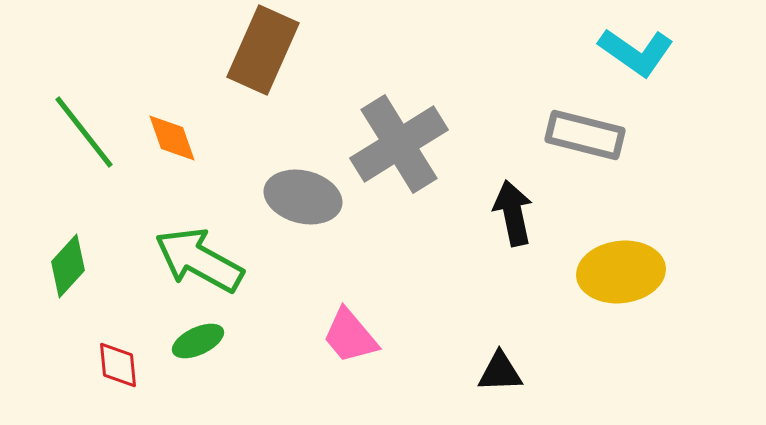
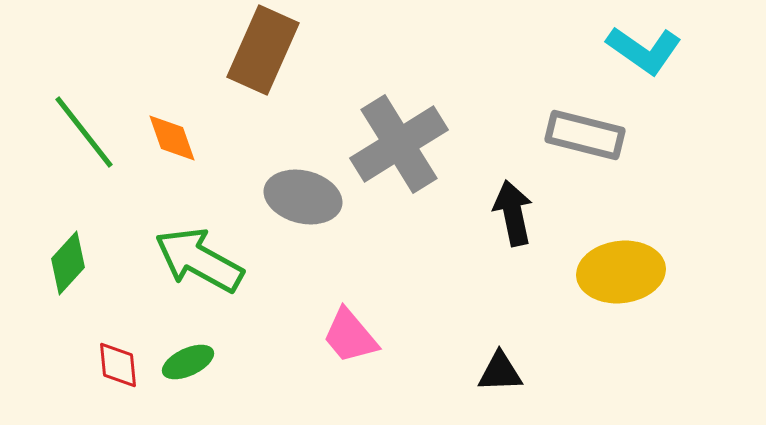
cyan L-shape: moved 8 px right, 2 px up
green diamond: moved 3 px up
green ellipse: moved 10 px left, 21 px down
